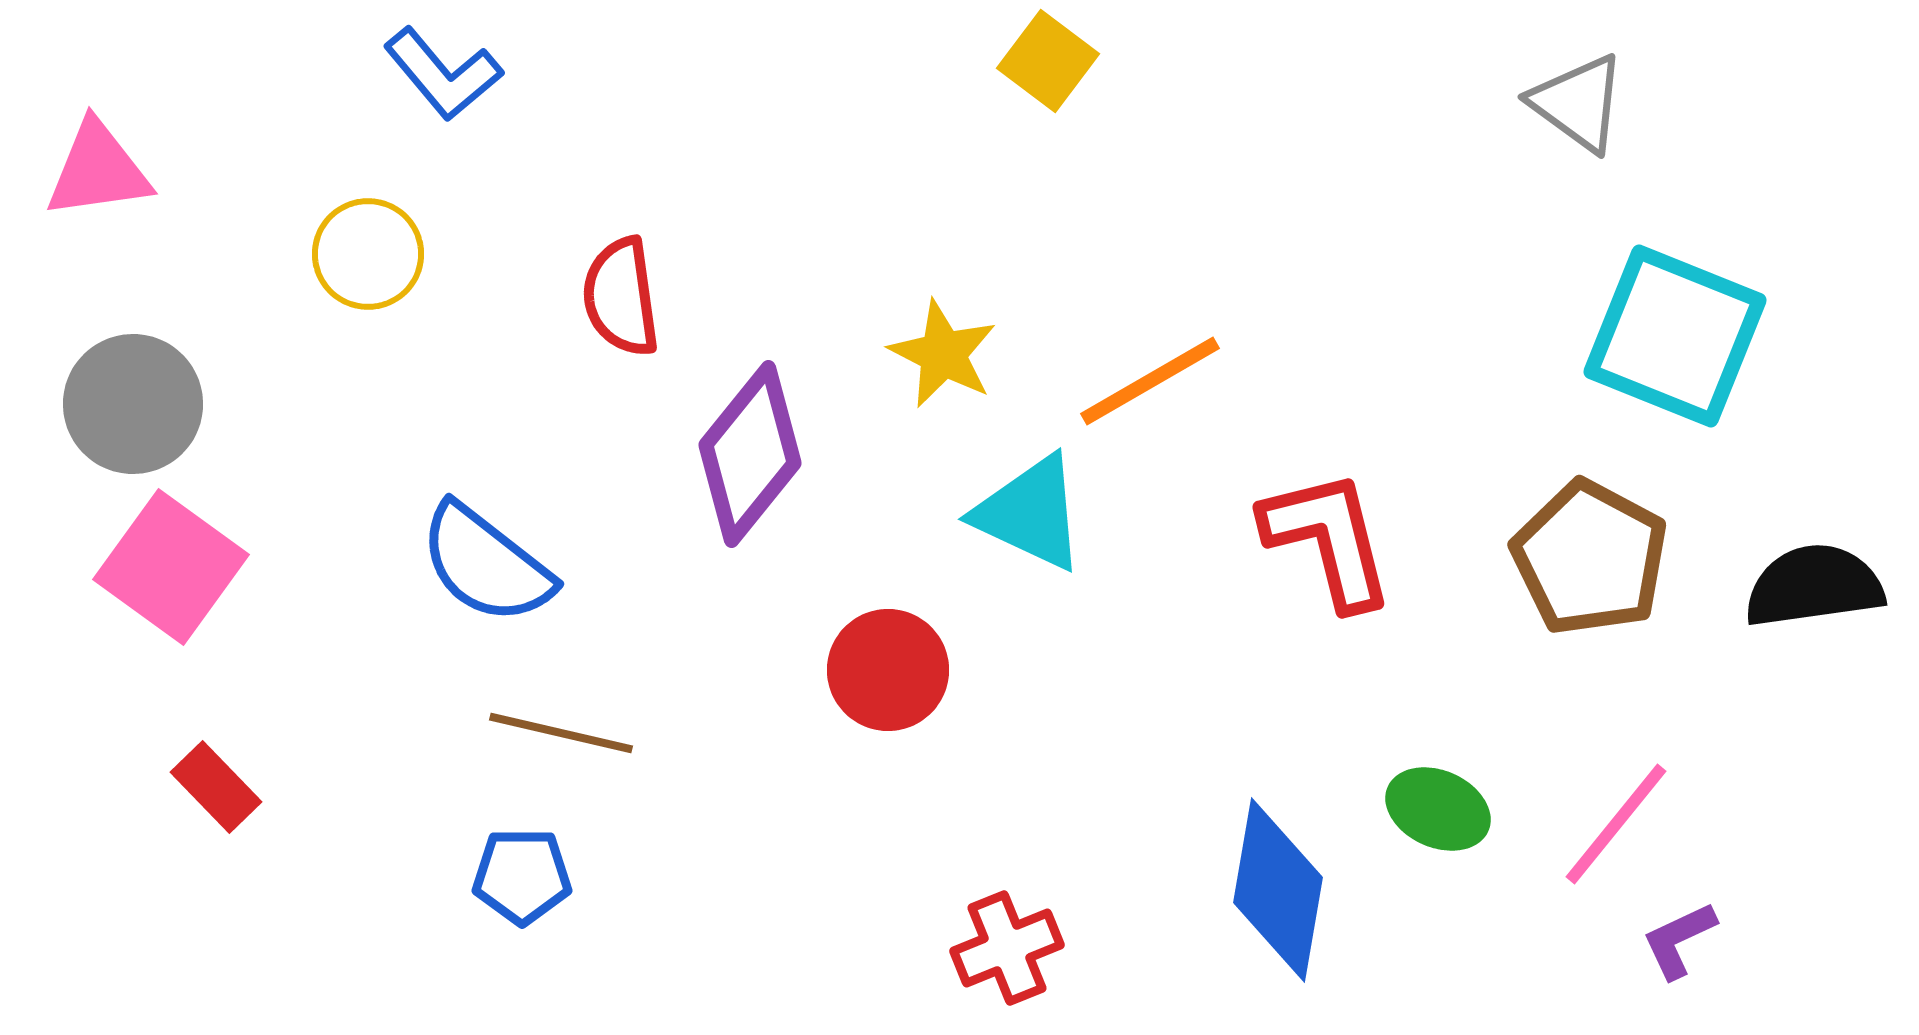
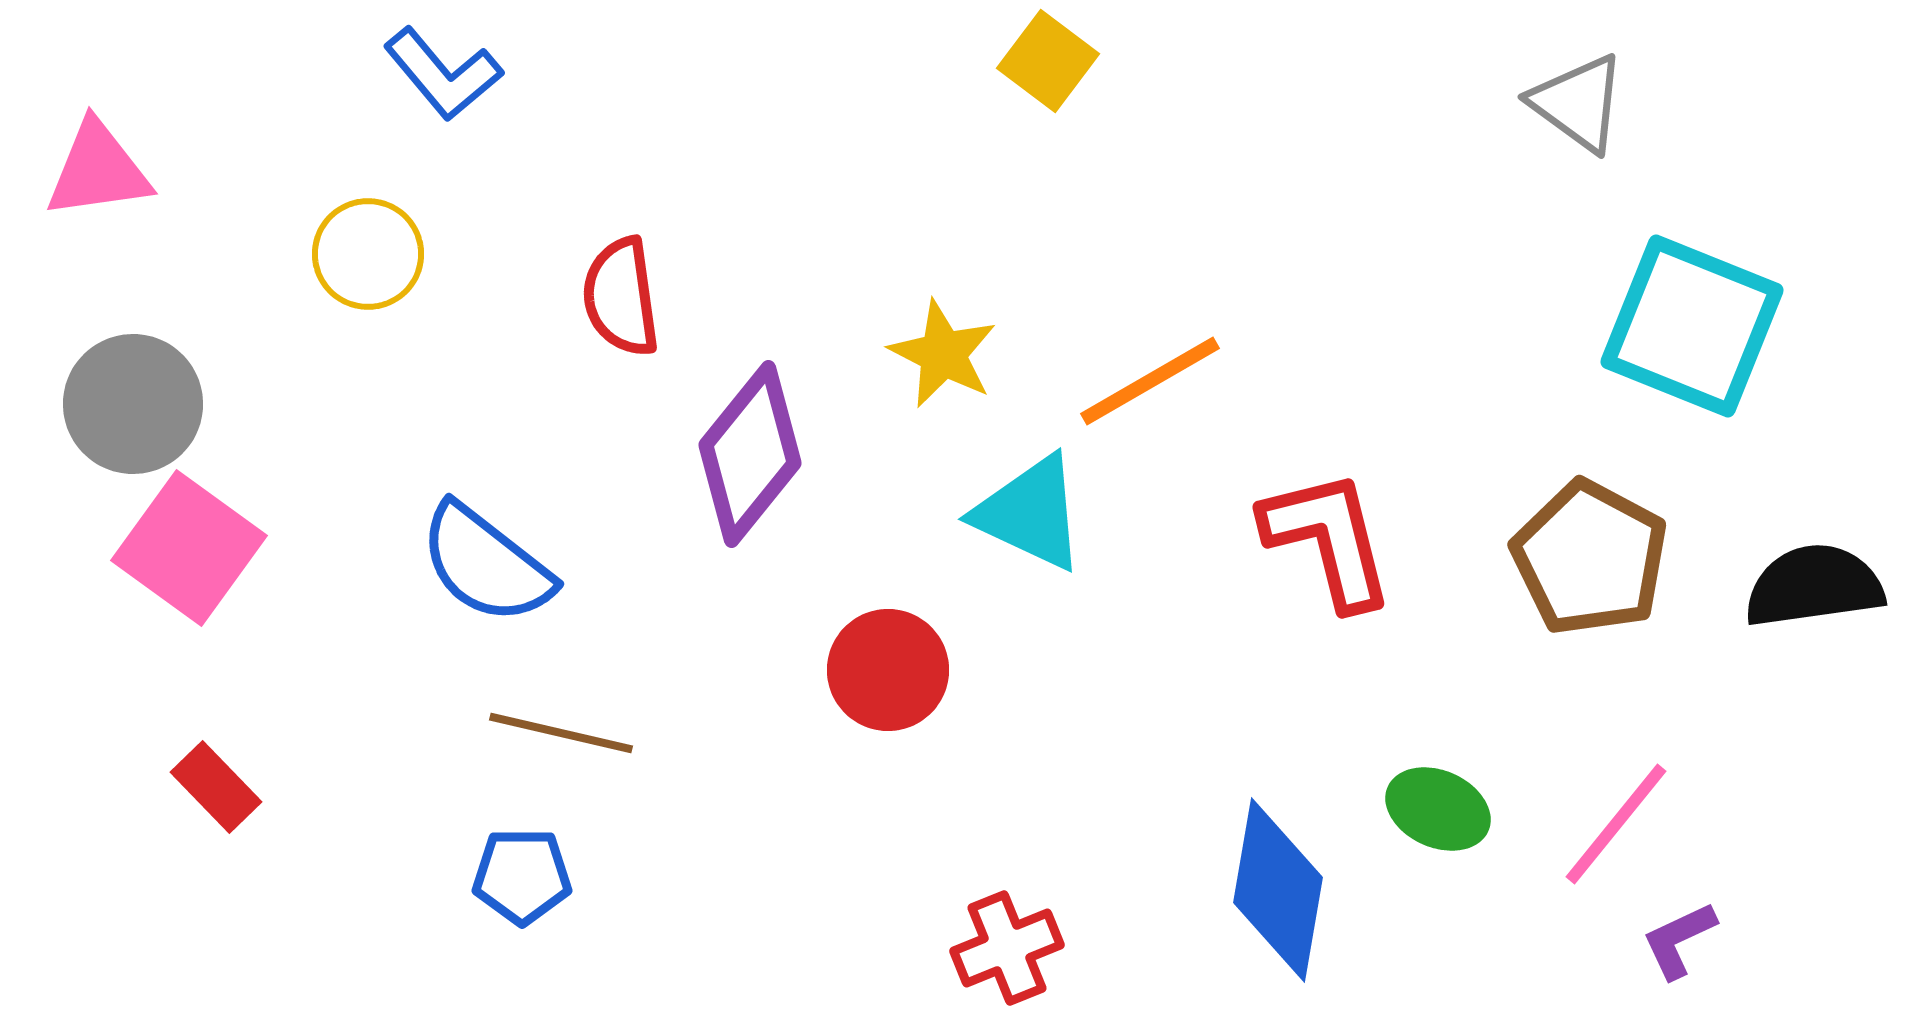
cyan square: moved 17 px right, 10 px up
pink square: moved 18 px right, 19 px up
